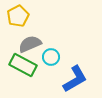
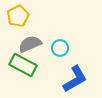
cyan circle: moved 9 px right, 9 px up
